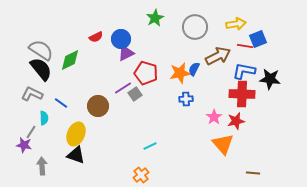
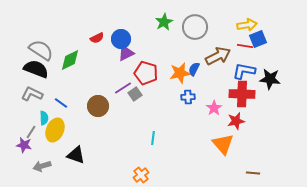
green star: moved 9 px right, 4 px down
yellow arrow: moved 11 px right, 1 px down
red semicircle: moved 1 px right, 1 px down
black semicircle: moved 5 px left; rotated 30 degrees counterclockwise
blue cross: moved 2 px right, 2 px up
pink star: moved 9 px up
yellow ellipse: moved 21 px left, 4 px up
cyan line: moved 3 px right, 8 px up; rotated 56 degrees counterclockwise
gray arrow: rotated 102 degrees counterclockwise
